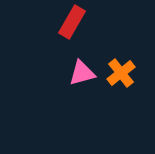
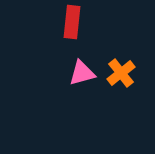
red rectangle: rotated 24 degrees counterclockwise
